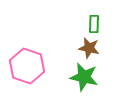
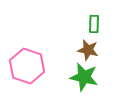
brown star: moved 1 px left, 2 px down
